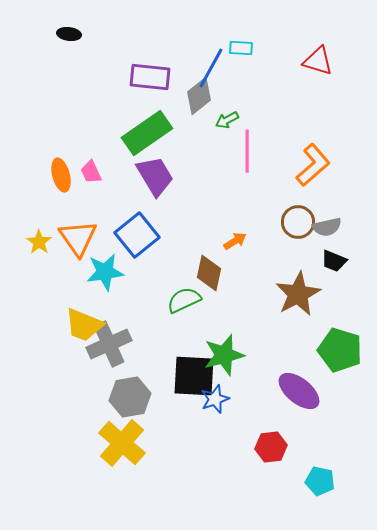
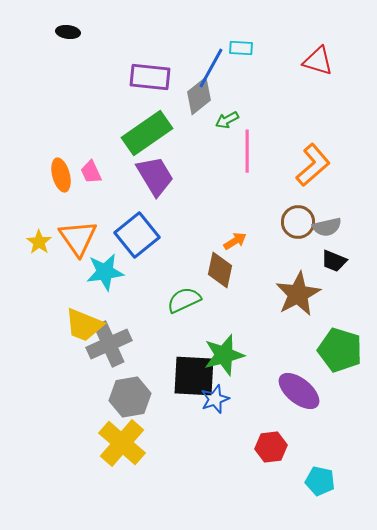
black ellipse: moved 1 px left, 2 px up
brown diamond: moved 11 px right, 3 px up
